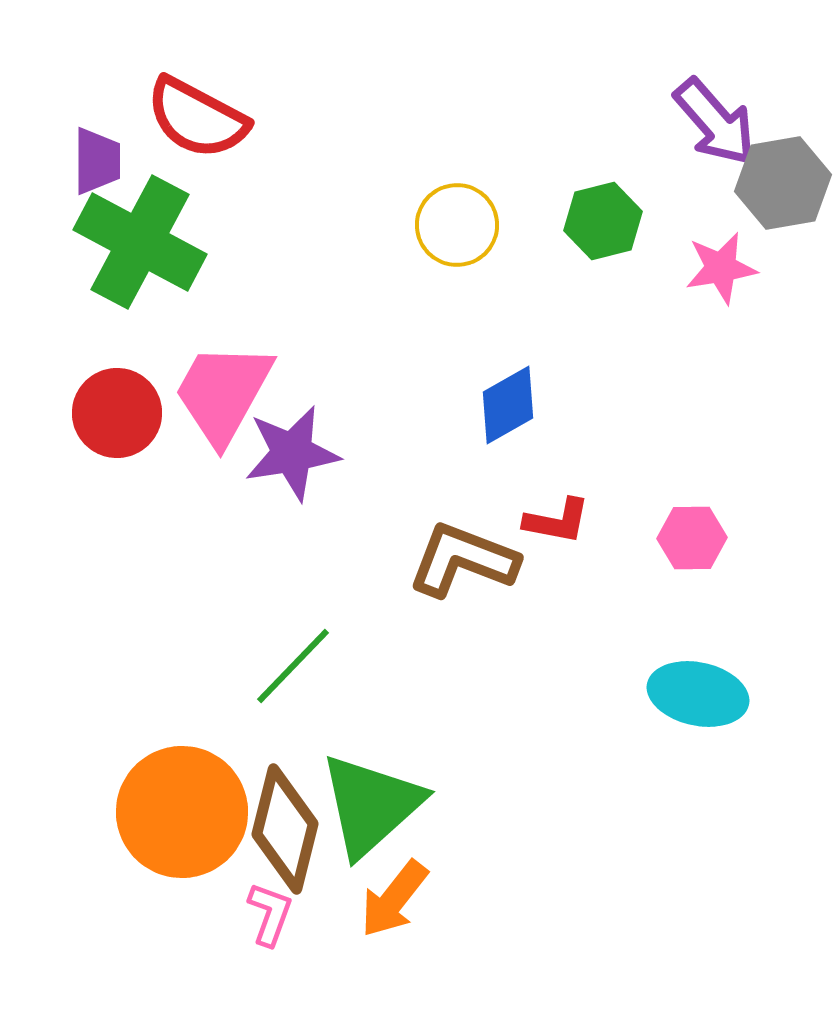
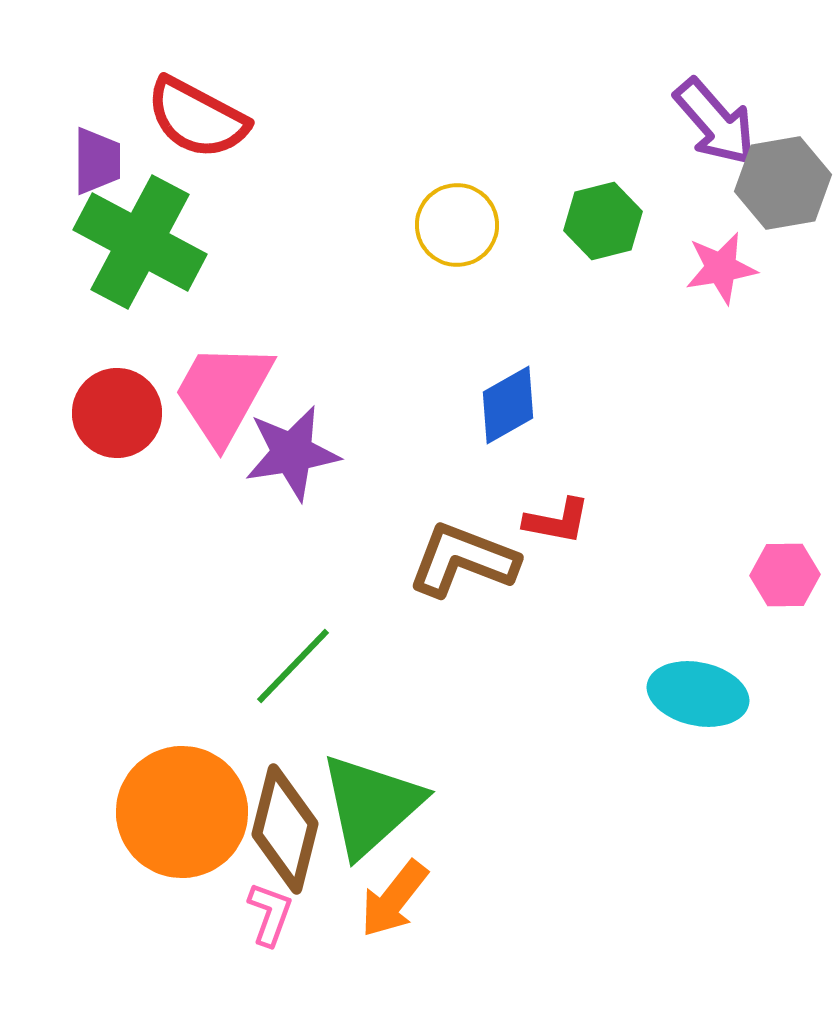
pink hexagon: moved 93 px right, 37 px down
